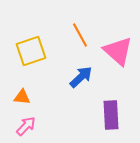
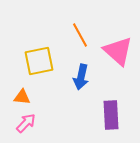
yellow square: moved 8 px right, 10 px down; rotated 8 degrees clockwise
blue arrow: rotated 145 degrees clockwise
pink arrow: moved 3 px up
